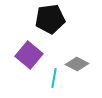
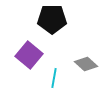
black pentagon: moved 2 px right; rotated 8 degrees clockwise
gray diamond: moved 9 px right; rotated 15 degrees clockwise
